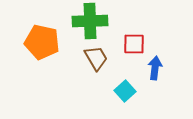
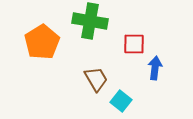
green cross: rotated 12 degrees clockwise
orange pentagon: rotated 28 degrees clockwise
brown trapezoid: moved 21 px down
cyan square: moved 4 px left, 10 px down; rotated 10 degrees counterclockwise
